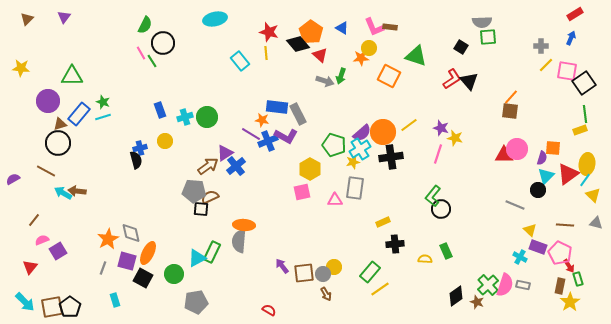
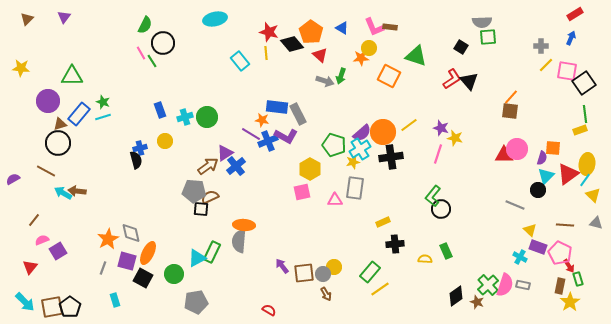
black diamond at (298, 44): moved 6 px left
